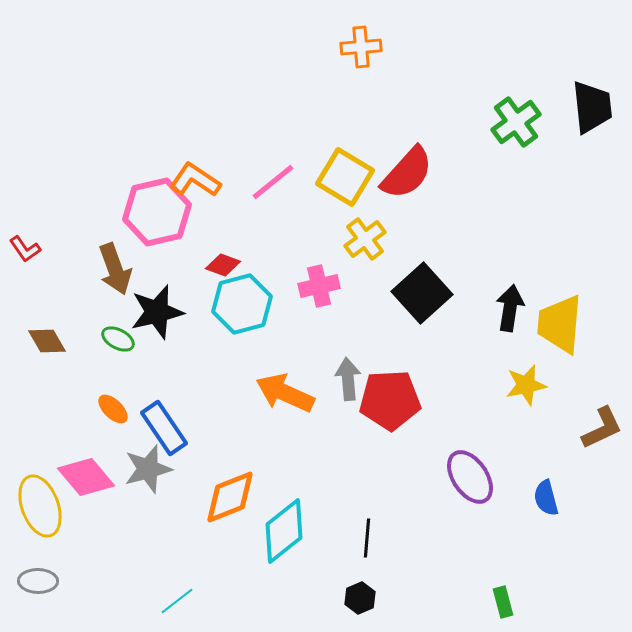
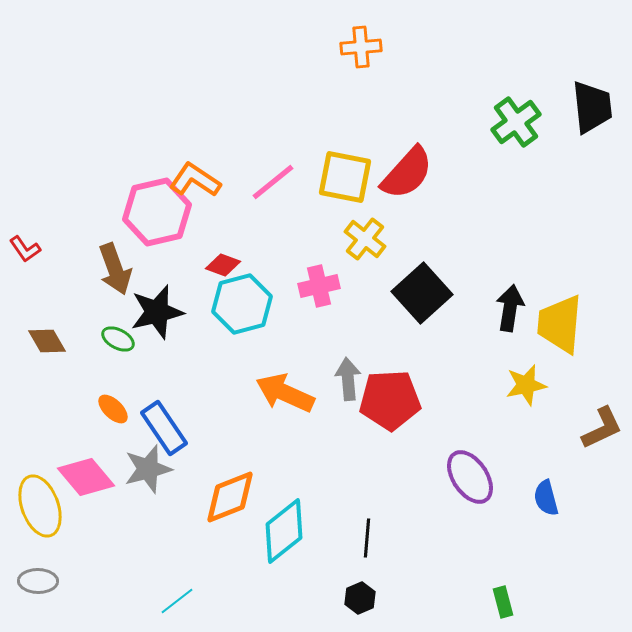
yellow square: rotated 20 degrees counterclockwise
yellow cross: rotated 15 degrees counterclockwise
